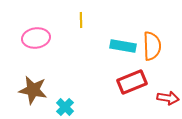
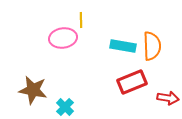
pink ellipse: moved 27 px right
